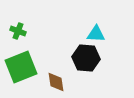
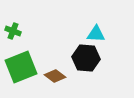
green cross: moved 5 px left
brown diamond: moved 1 px left, 6 px up; rotated 45 degrees counterclockwise
